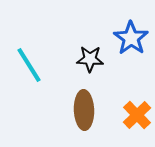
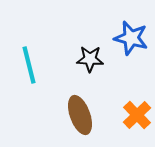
blue star: rotated 20 degrees counterclockwise
cyan line: rotated 18 degrees clockwise
brown ellipse: moved 4 px left, 5 px down; rotated 18 degrees counterclockwise
